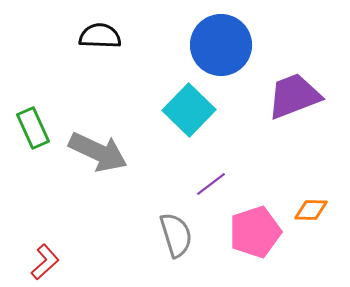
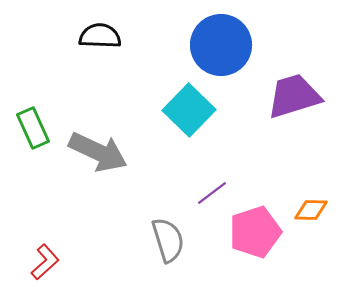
purple trapezoid: rotated 4 degrees clockwise
purple line: moved 1 px right, 9 px down
gray semicircle: moved 8 px left, 5 px down
